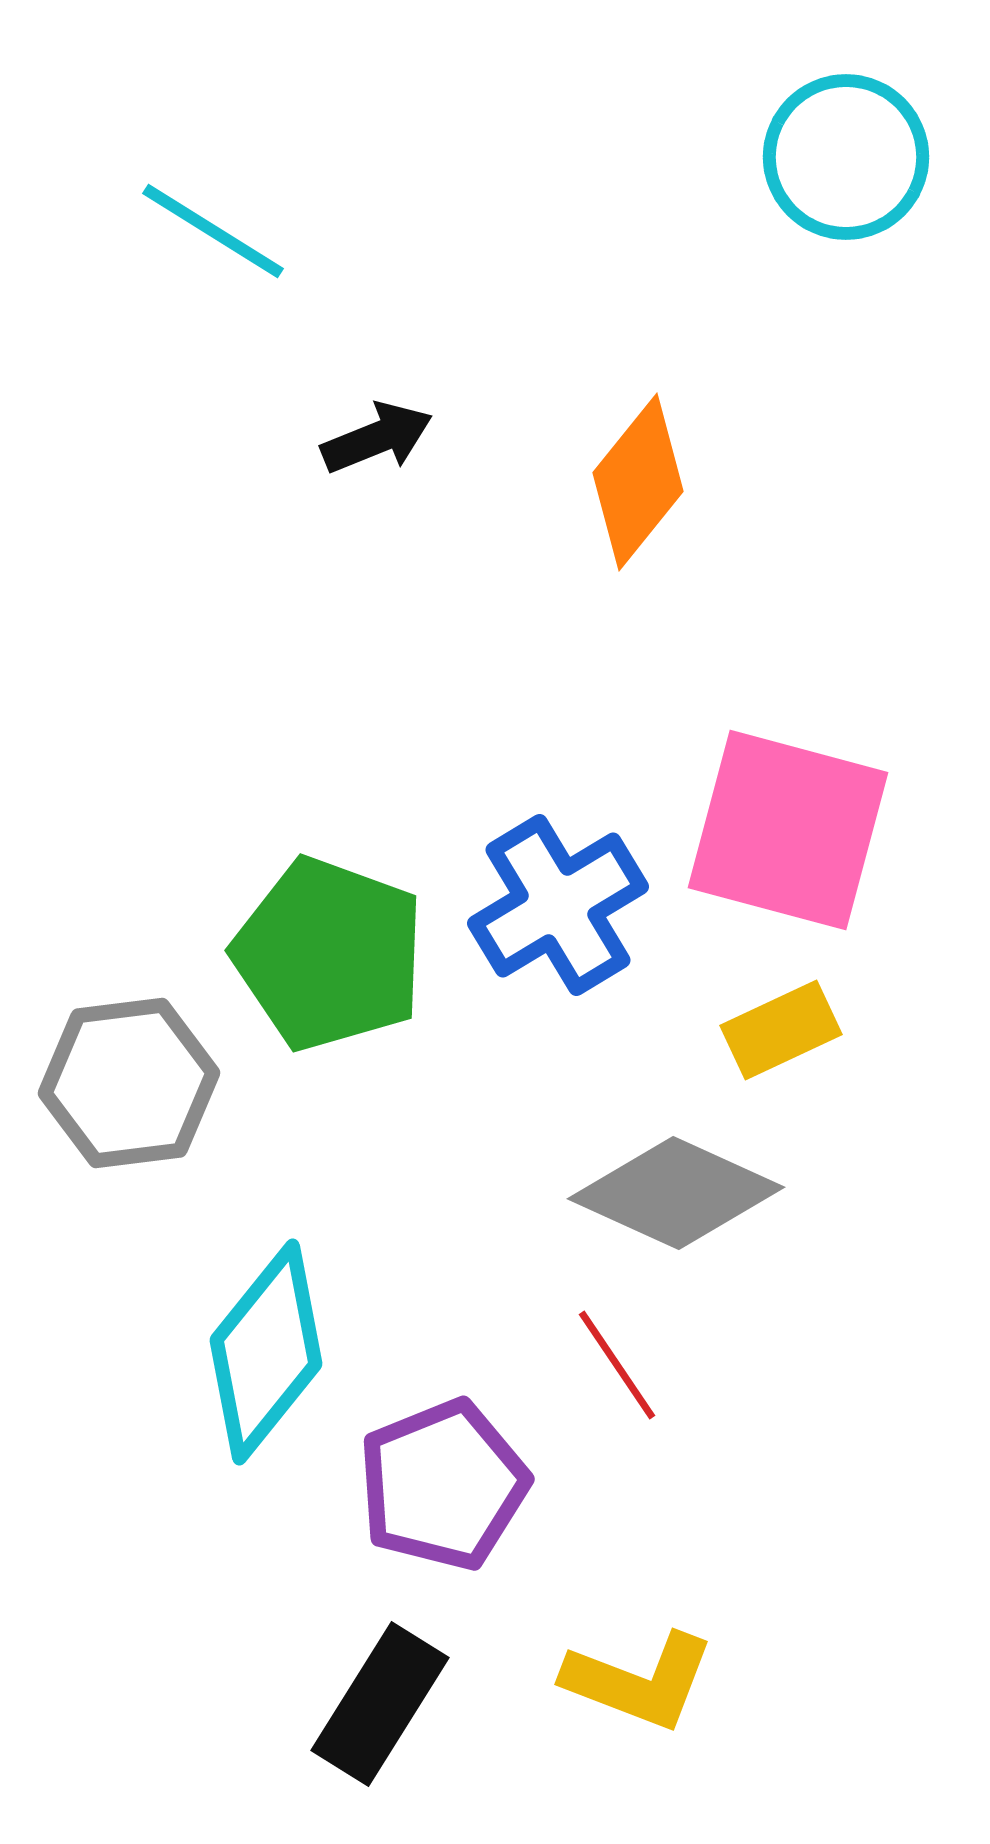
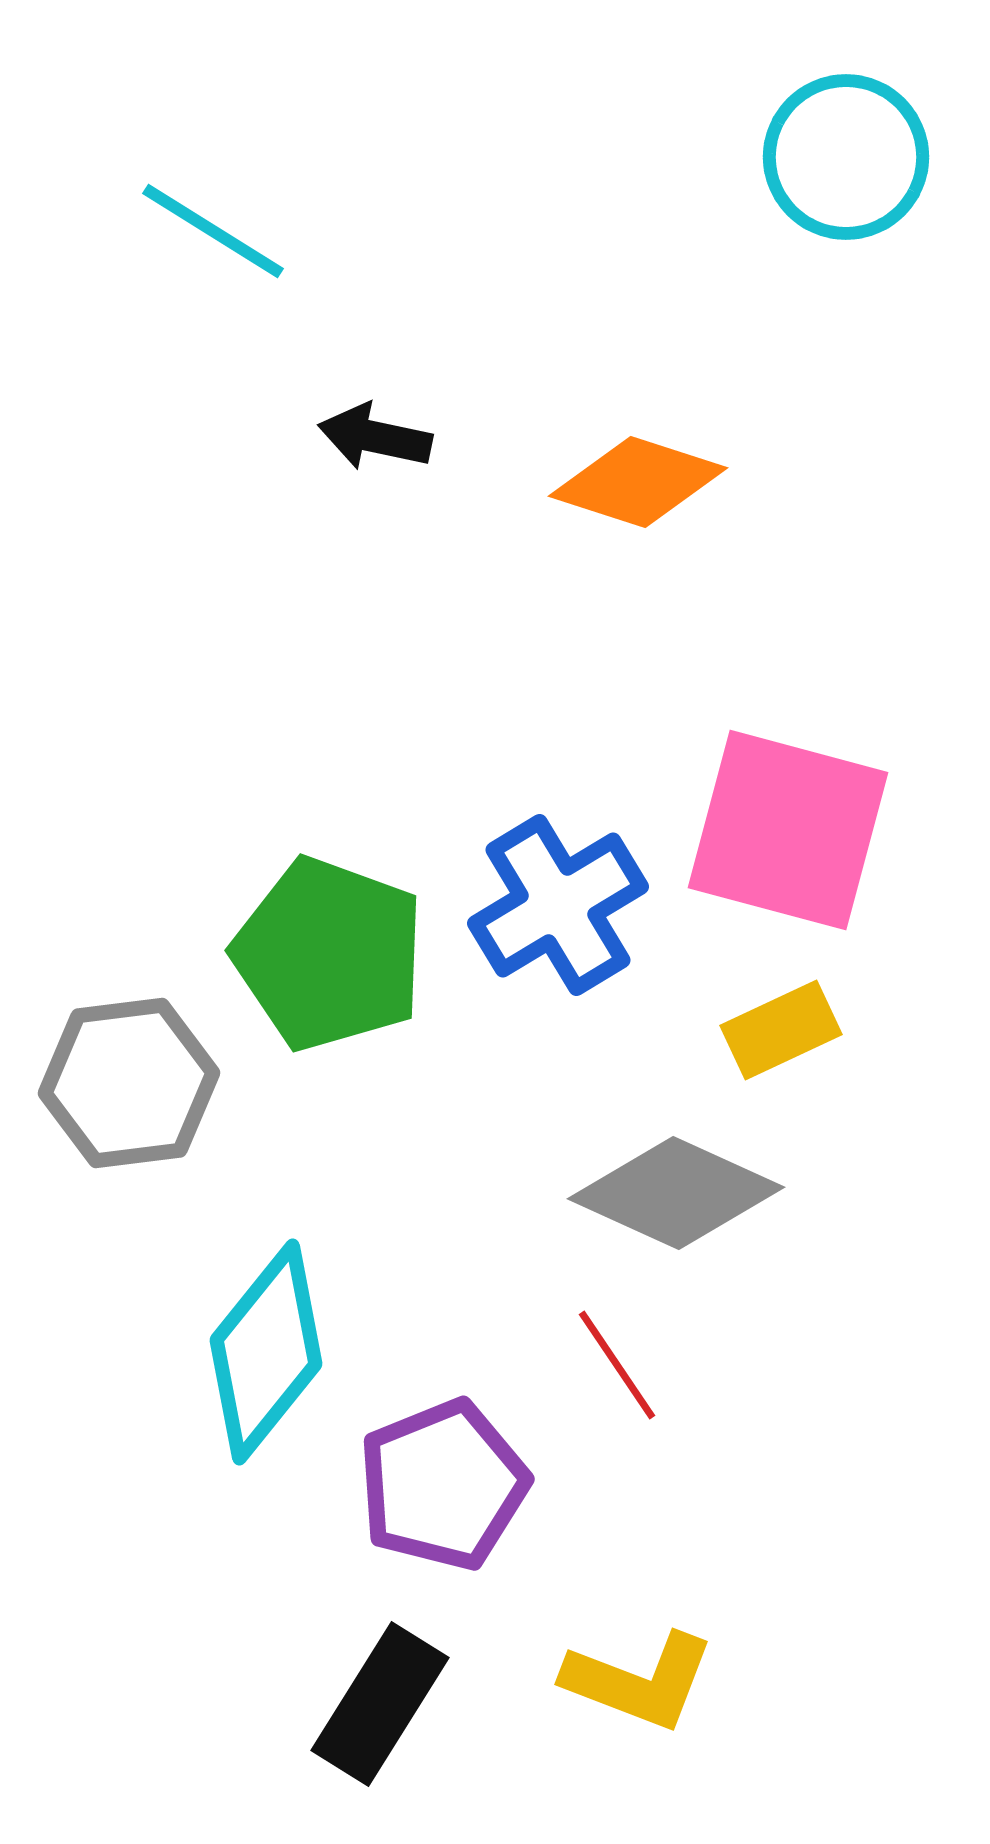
black arrow: moved 2 px left, 1 px up; rotated 146 degrees counterclockwise
orange diamond: rotated 69 degrees clockwise
